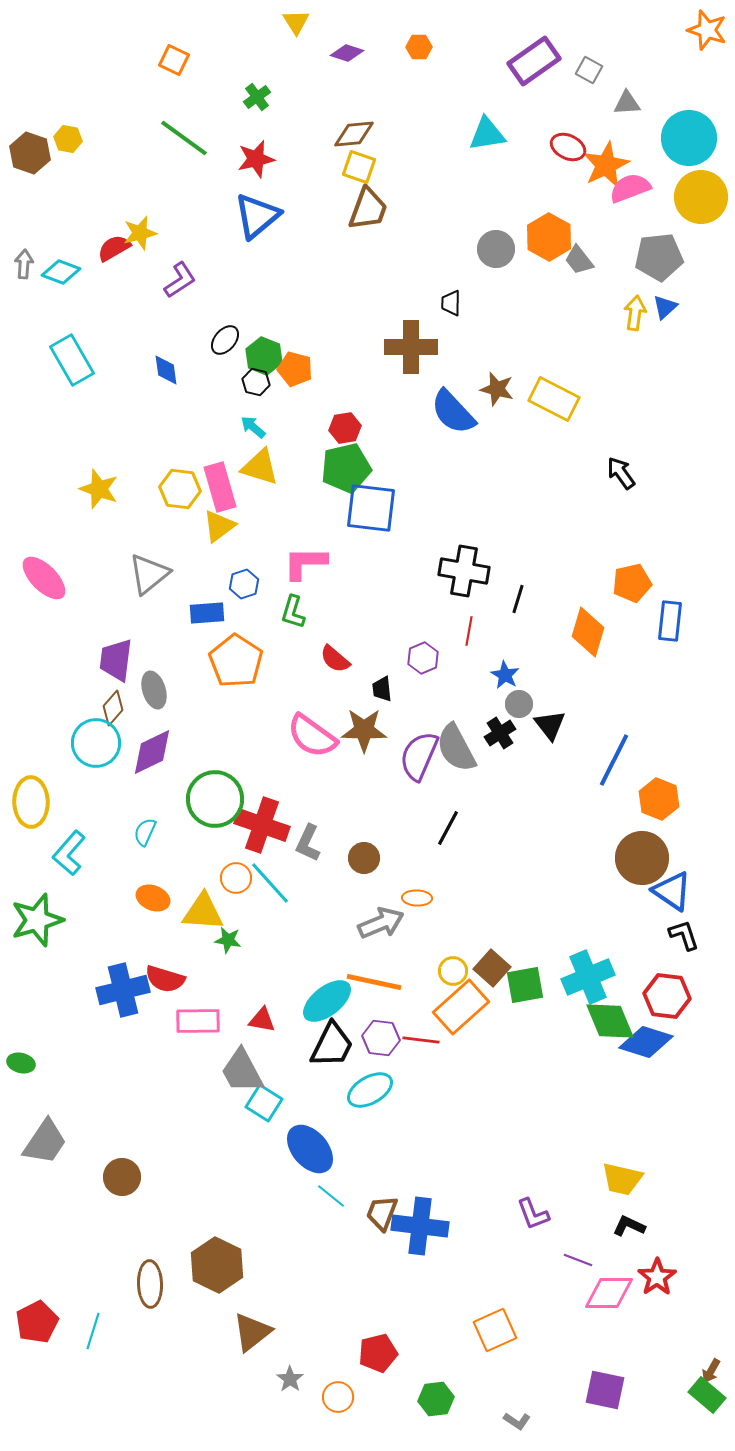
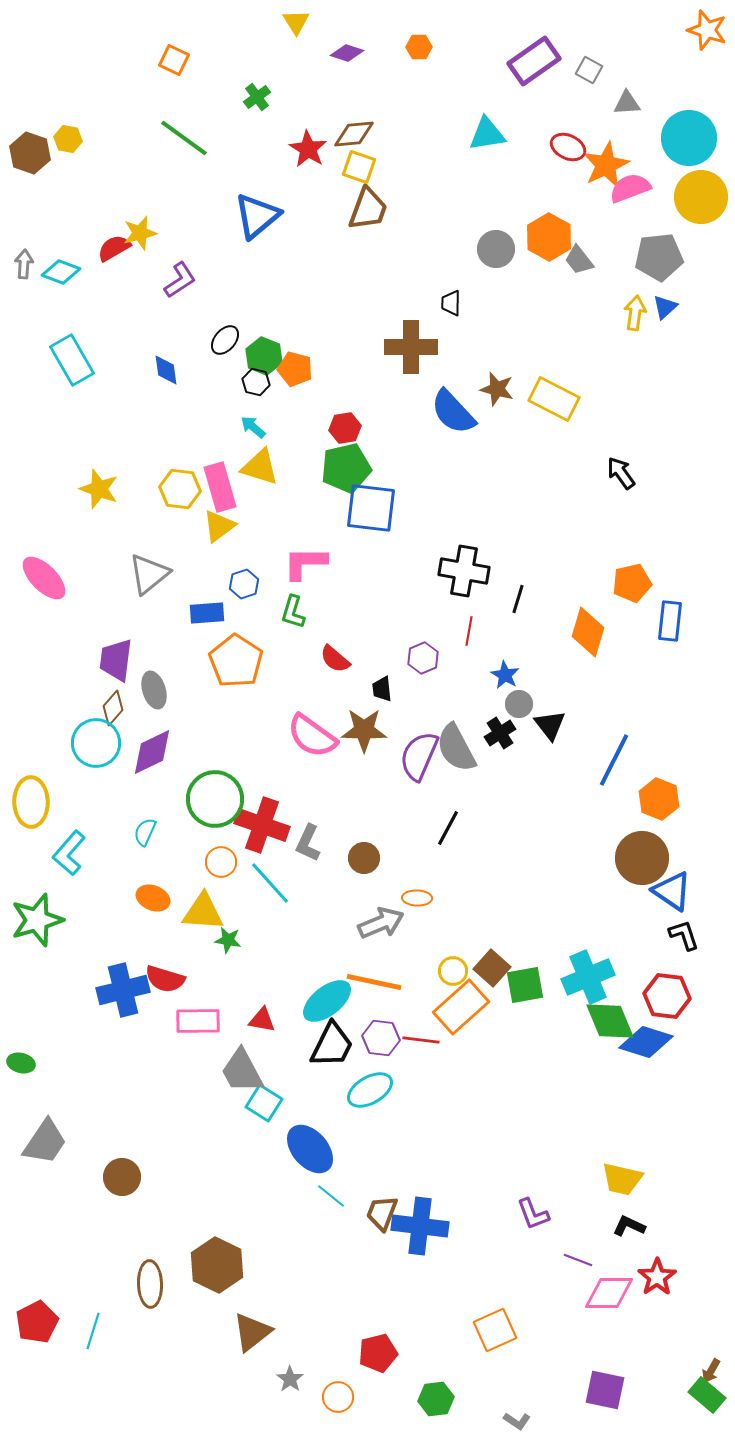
red star at (256, 159): moved 52 px right, 10 px up; rotated 27 degrees counterclockwise
orange circle at (236, 878): moved 15 px left, 16 px up
